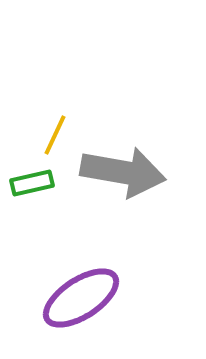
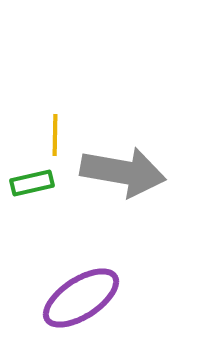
yellow line: rotated 24 degrees counterclockwise
